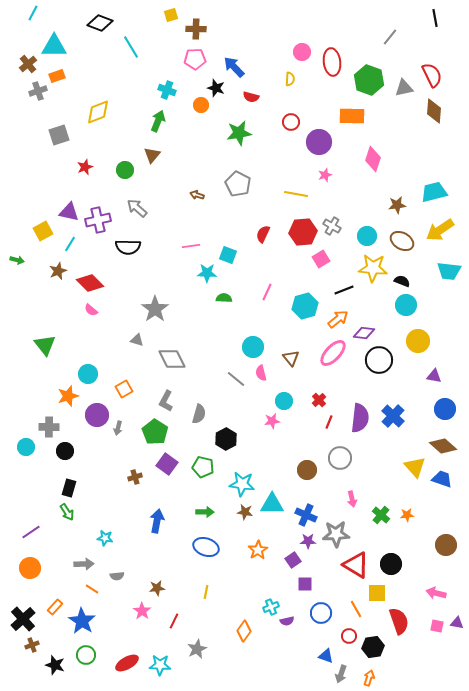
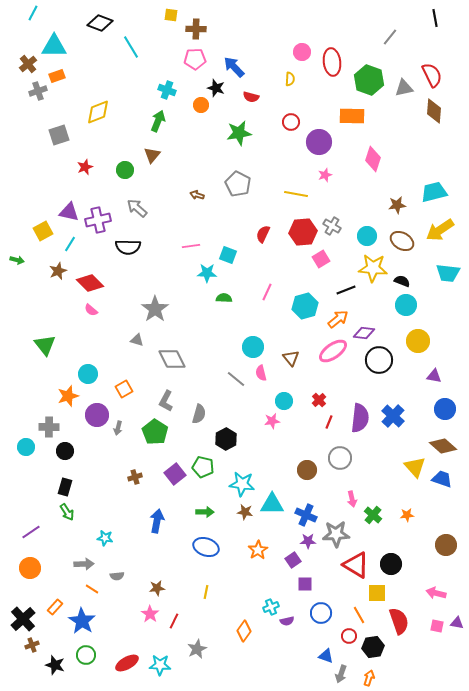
yellow square at (171, 15): rotated 24 degrees clockwise
cyan trapezoid at (449, 271): moved 1 px left, 2 px down
black line at (344, 290): moved 2 px right
pink ellipse at (333, 353): moved 2 px up; rotated 12 degrees clockwise
purple square at (167, 464): moved 8 px right, 10 px down; rotated 15 degrees clockwise
black rectangle at (69, 488): moved 4 px left, 1 px up
green cross at (381, 515): moved 8 px left
orange line at (356, 609): moved 3 px right, 6 px down
pink star at (142, 611): moved 8 px right, 3 px down
